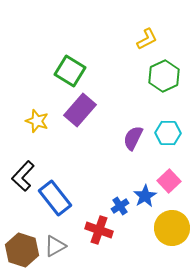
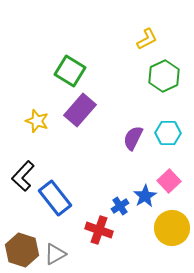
gray triangle: moved 8 px down
